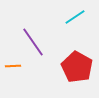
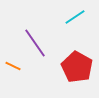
purple line: moved 2 px right, 1 px down
orange line: rotated 28 degrees clockwise
